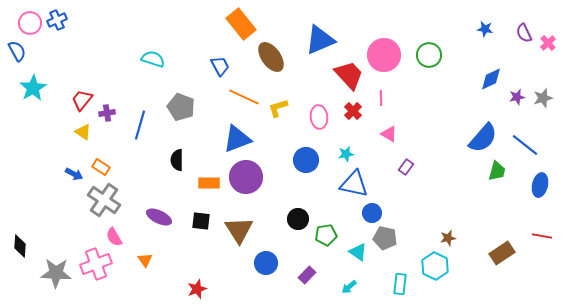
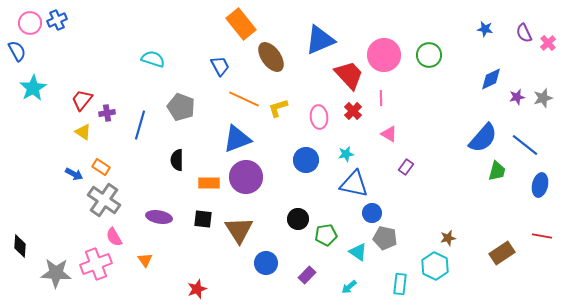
orange line at (244, 97): moved 2 px down
purple ellipse at (159, 217): rotated 15 degrees counterclockwise
black square at (201, 221): moved 2 px right, 2 px up
